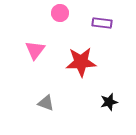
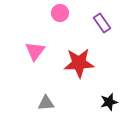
purple rectangle: rotated 48 degrees clockwise
pink triangle: moved 1 px down
red star: moved 2 px left, 1 px down
gray triangle: rotated 24 degrees counterclockwise
